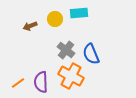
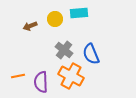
gray cross: moved 2 px left
orange line: moved 7 px up; rotated 24 degrees clockwise
